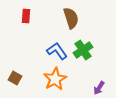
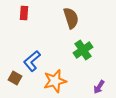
red rectangle: moved 2 px left, 3 px up
blue L-shape: moved 25 px left, 10 px down; rotated 95 degrees counterclockwise
orange star: moved 2 px down; rotated 15 degrees clockwise
purple arrow: moved 1 px up
